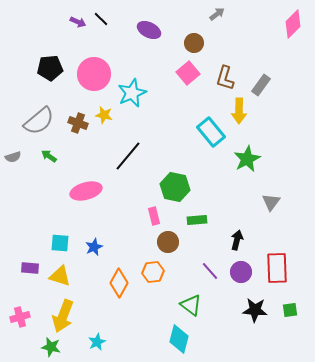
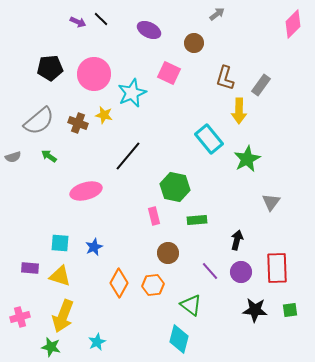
pink square at (188, 73): moved 19 px left; rotated 25 degrees counterclockwise
cyan rectangle at (211, 132): moved 2 px left, 7 px down
brown circle at (168, 242): moved 11 px down
orange hexagon at (153, 272): moved 13 px down
